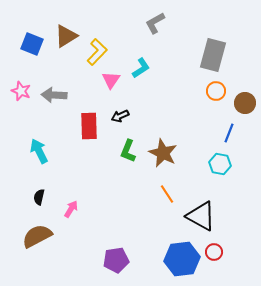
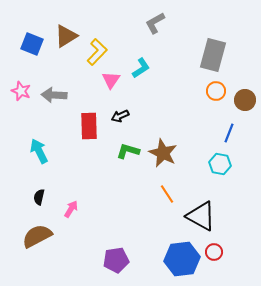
brown circle: moved 3 px up
green L-shape: rotated 85 degrees clockwise
